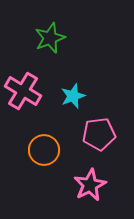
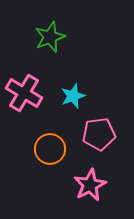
green star: moved 1 px up
pink cross: moved 1 px right, 2 px down
orange circle: moved 6 px right, 1 px up
